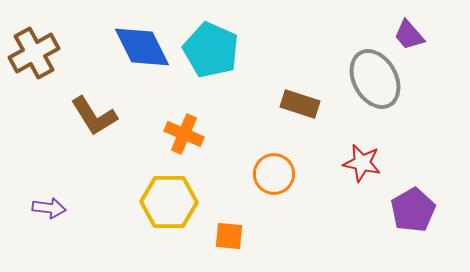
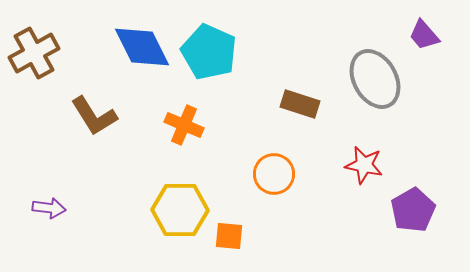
purple trapezoid: moved 15 px right
cyan pentagon: moved 2 px left, 2 px down
orange cross: moved 9 px up
red star: moved 2 px right, 2 px down
yellow hexagon: moved 11 px right, 8 px down
